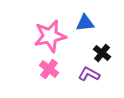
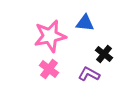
blue triangle: rotated 12 degrees clockwise
black cross: moved 2 px right, 1 px down
